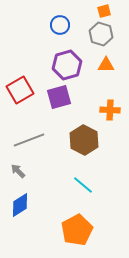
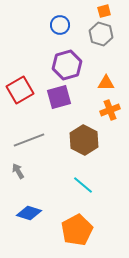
orange triangle: moved 18 px down
orange cross: rotated 24 degrees counterclockwise
gray arrow: rotated 14 degrees clockwise
blue diamond: moved 9 px right, 8 px down; rotated 50 degrees clockwise
